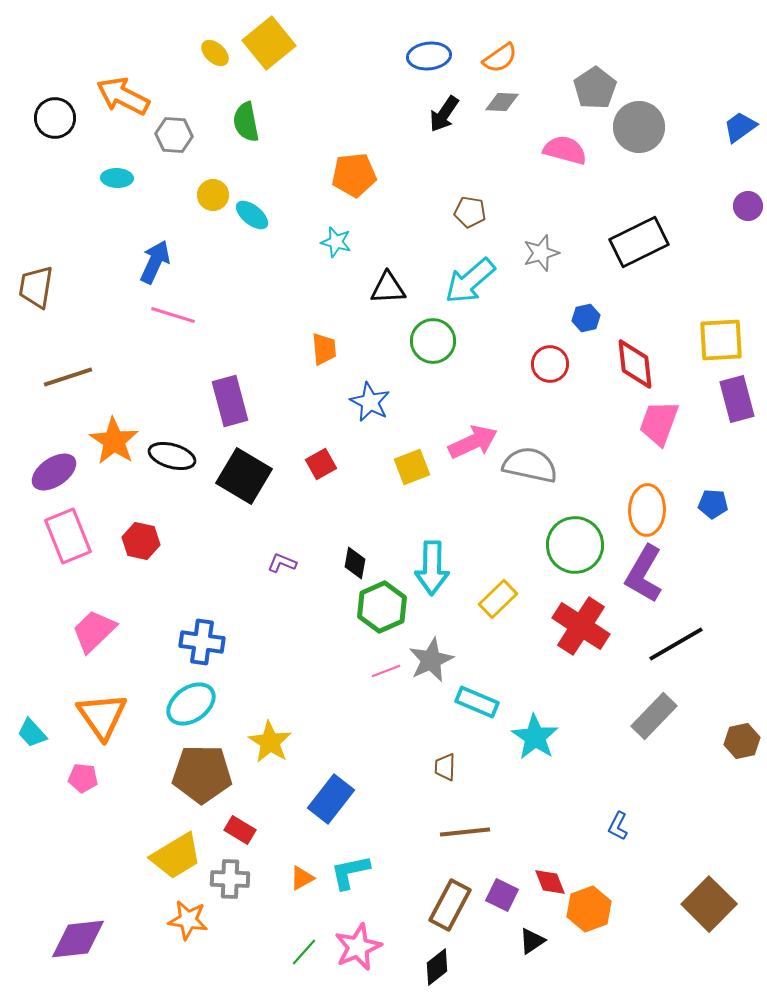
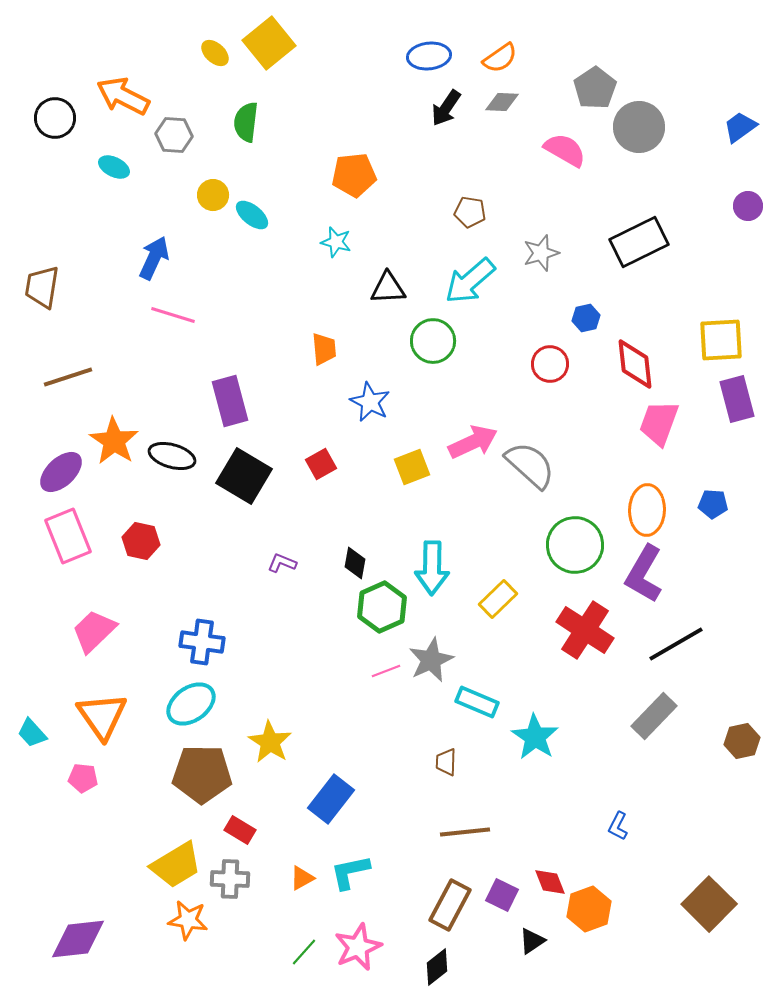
black arrow at (444, 114): moved 2 px right, 6 px up
green semicircle at (246, 122): rotated 18 degrees clockwise
pink semicircle at (565, 150): rotated 15 degrees clockwise
cyan ellipse at (117, 178): moved 3 px left, 11 px up; rotated 24 degrees clockwise
blue arrow at (155, 262): moved 1 px left, 4 px up
brown trapezoid at (36, 287): moved 6 px right
gray semicircle at (530, 465): rotated 30 degrees clockwise
purple ellipse at (54, 472): moved 7 px right; rotated 9 degrees counterclockwise
red cross at (581, 626): moved 4 px right, 4 px down
brown trapezoid at (445, 767): moved 1 px right, 5 px up
yellow trapezoid at (176, 856): moved 9 px down
